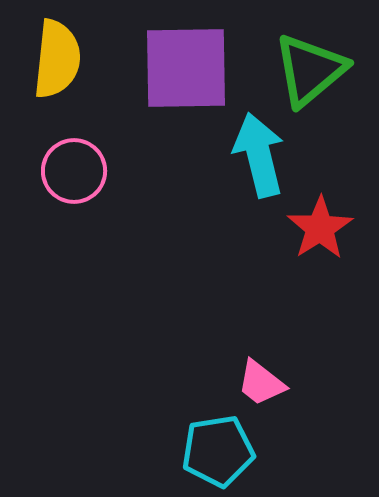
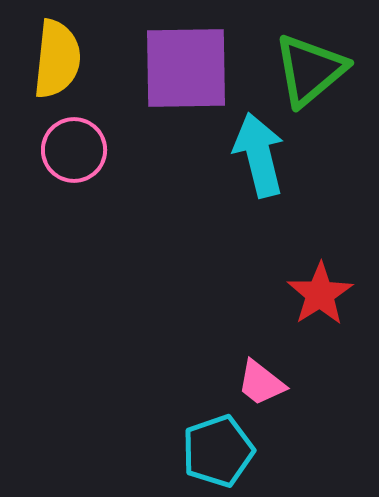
pink circle: moved 21 px up
red star: moved 66 px down
cyan pentagon: rotated 10 degrees counterclockwise
